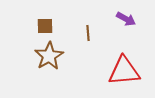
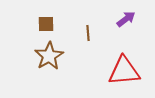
purple arrow: rotated 66 degrees counterclockwise
brown square: moved 1 px right, 2 px up
